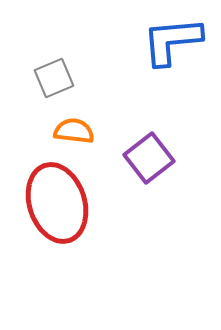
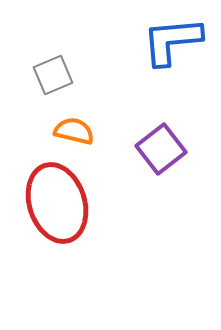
gray square: moved 1 px left, 3 px up
orange semicircle: rotated 6 degrees clockwise
purple square: moved 12 px right, 9 px up
